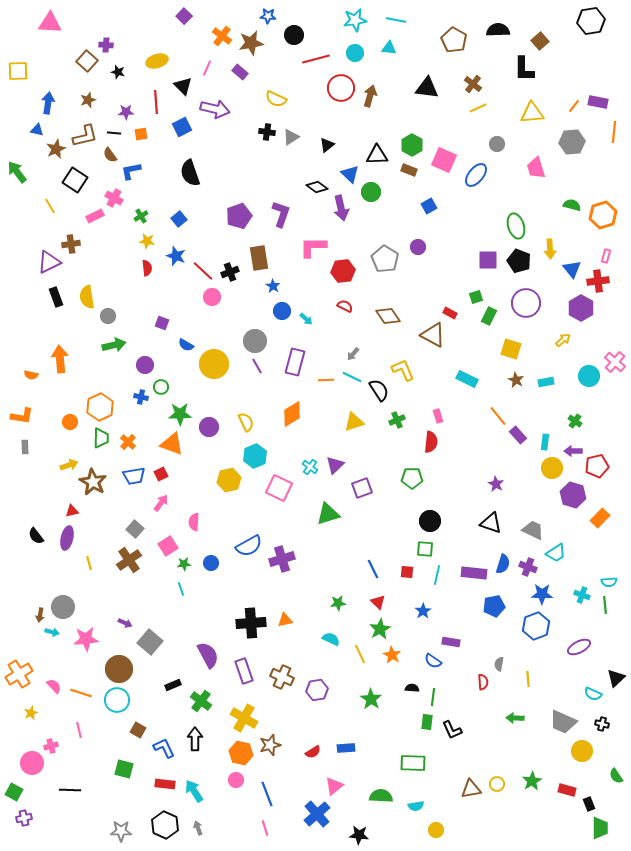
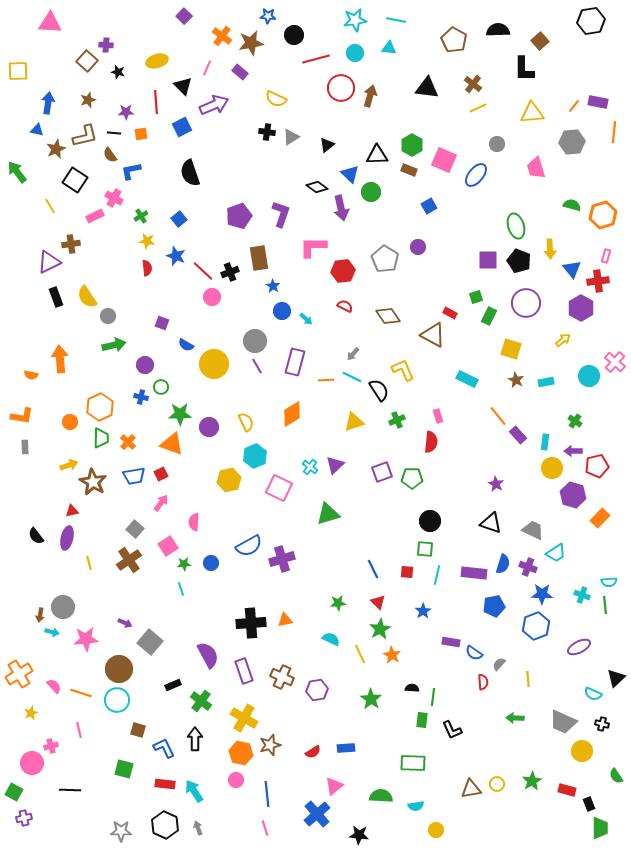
purple arrow at (215, 109): moved 1 px left, 4 px up; rotated 36 degrees counterclockwise
yellow semicircle at (87, 297): rotated 25 degrees counterclockwise
purple square at (362, 488): moved 20 px right, 16 px up
blue semicircle at (433, 661): moved 41 px right, 8 px up
gray semicircle at (499, 664): rotated 32 degrees clockwise
green rectangle at (427, 722): moved 5 px left, 2 px up
brown square at (138, 730): rotated 14 degrees counterclockwise
blue line at (267, 794): rotated 15 degrees clockwise
